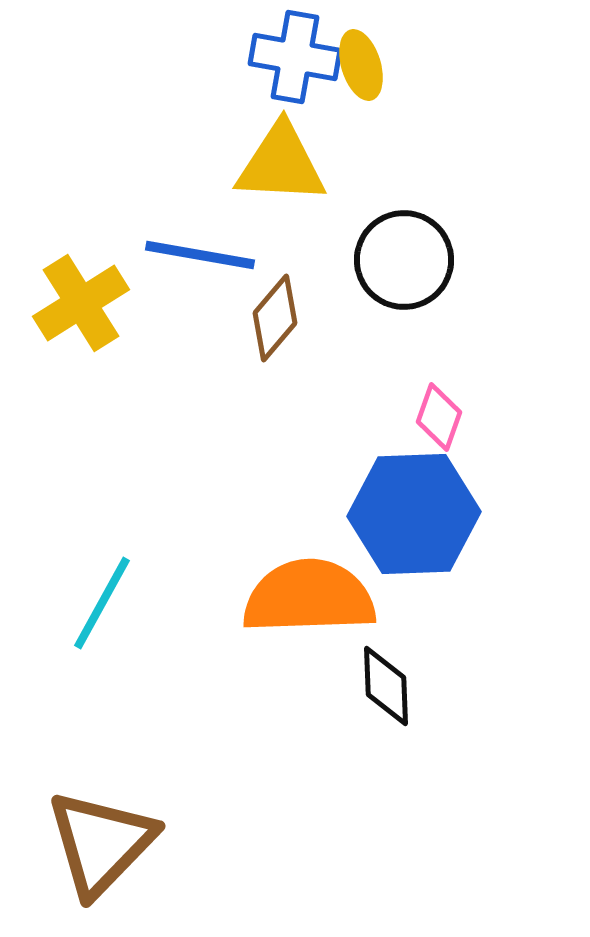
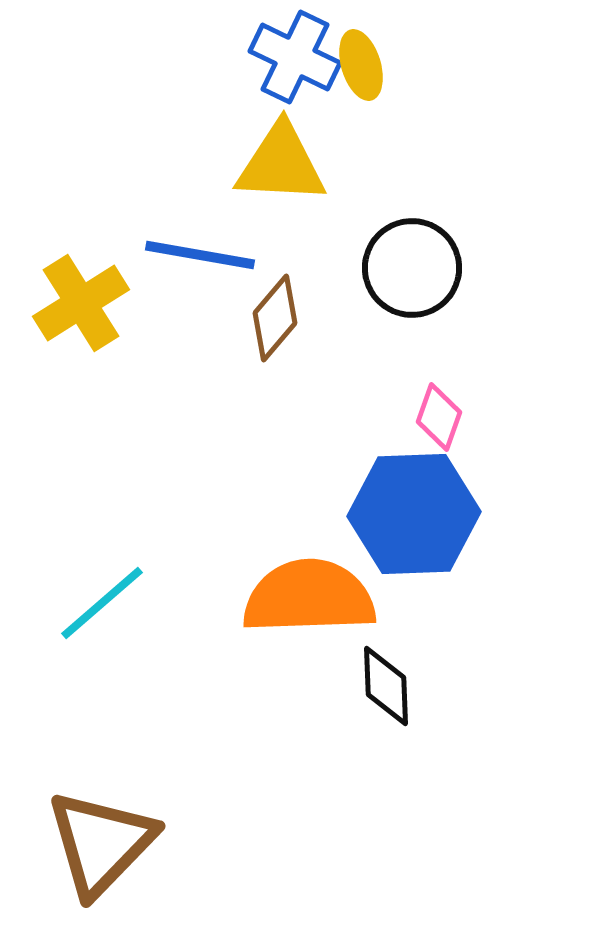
blue cross: rotated 16 degrees clockwise
black circle: moved 8 px right, 8 px down
cyan line: rotated 20 degrees clockwise
